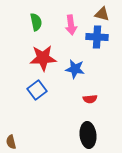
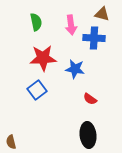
blue cross: moved 3 px left, 1 px down
red semicircle: rotated 40 degrees clockwise
